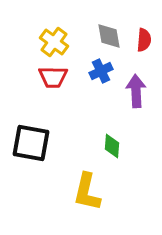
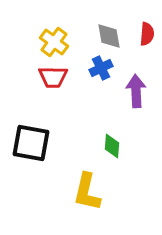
red semicircle: moved 3 px right, 6 px up
blue cross: moved 3 px up
